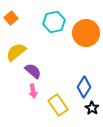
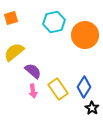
orange square: rotated 24 degrees clockwise
orange circle: moved 1 px left, 2 px down
yellow semicircle: moved 2 px left
yellow rectangle: moved 16 px up
